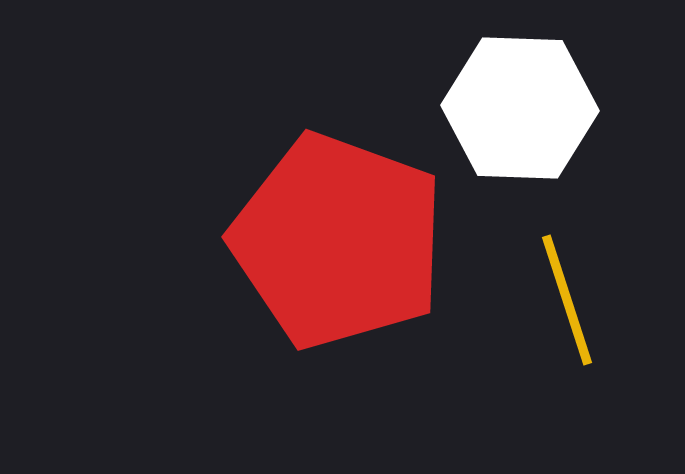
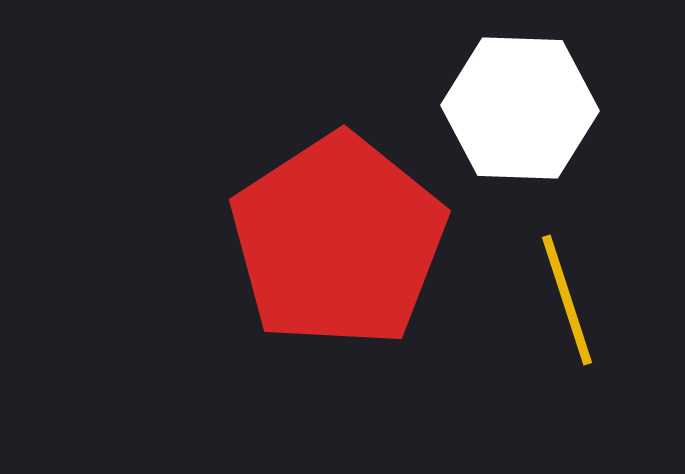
red pentagon: rotated 19 degrees clockwise
